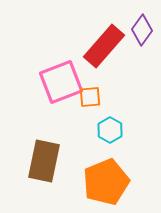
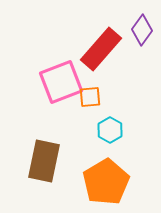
red rectangle: moved 3 px left, 3 px down
orange pentagon: rotated 9 degrees counterclockwise
